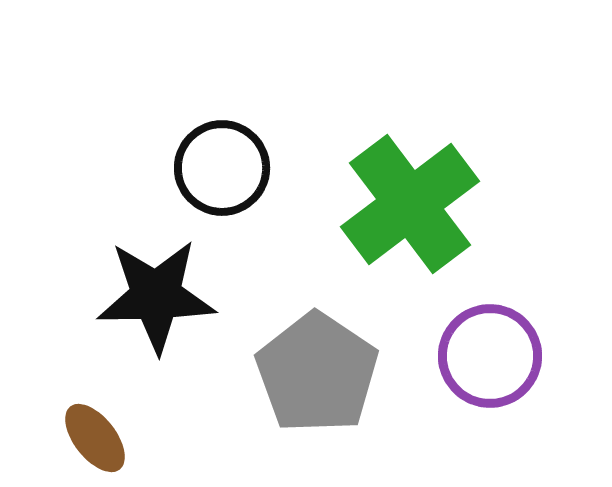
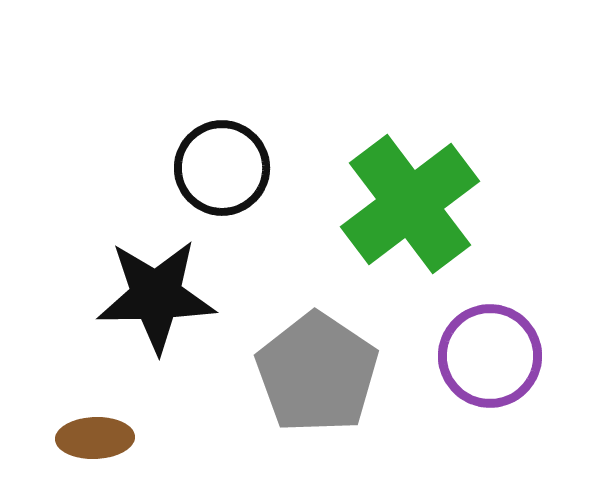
brown ellipse: rotated 54 degrees counterclockwise
